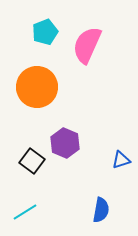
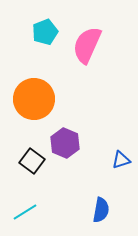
orange circle: moved 3 px left, 12 px down
